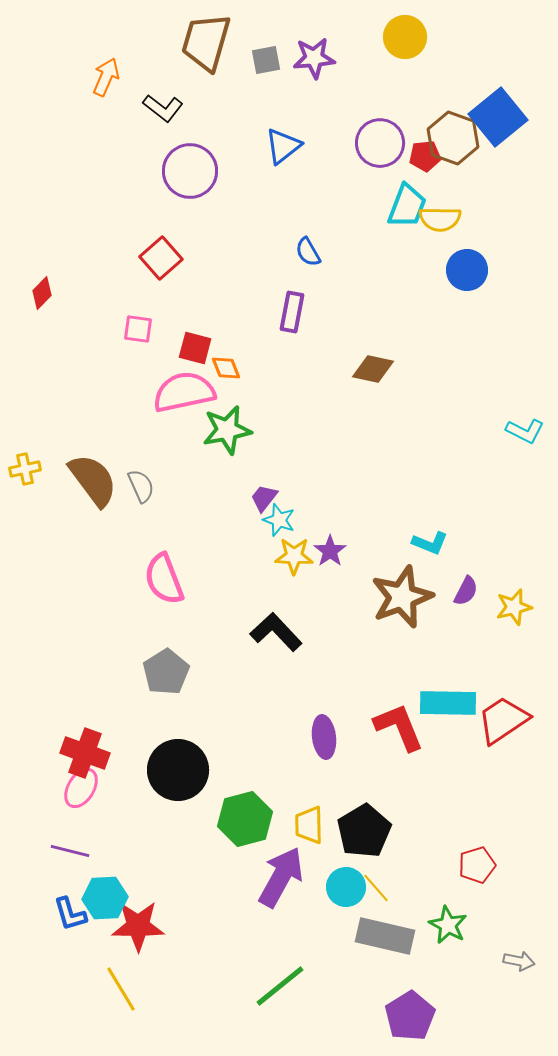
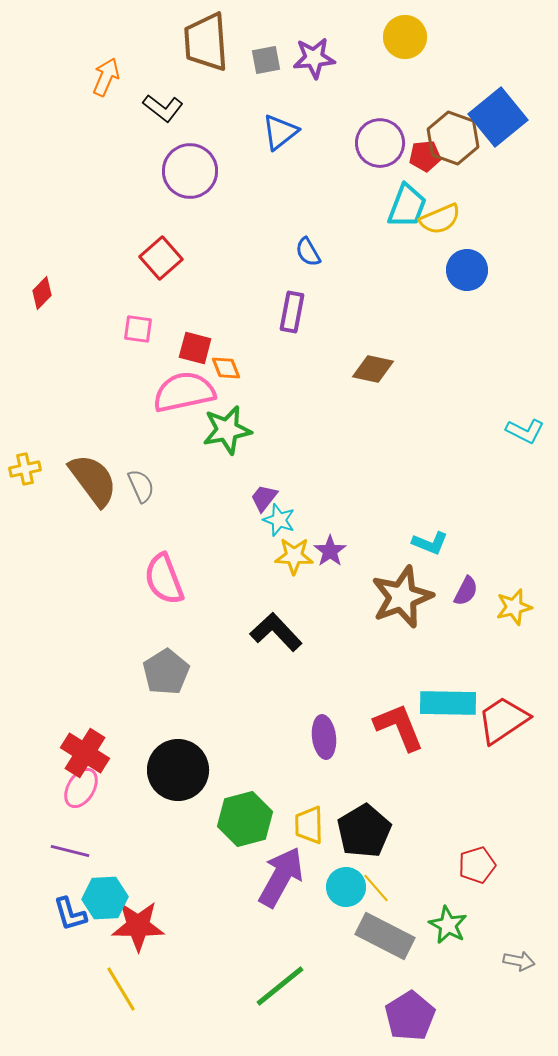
brown trapezoid at (206, 42): rotated 20 degrees counterclockwise
blue triangle at (283, 146): moved 3 px left, 14 px up
yellow semicircle at (440, 219): rotated 24 degrees counterclockwise
red cross at (85, 753): rotated 12 degrees clockwise
gray rectangle at (385, 936): rotated 14 degrees clockwise
